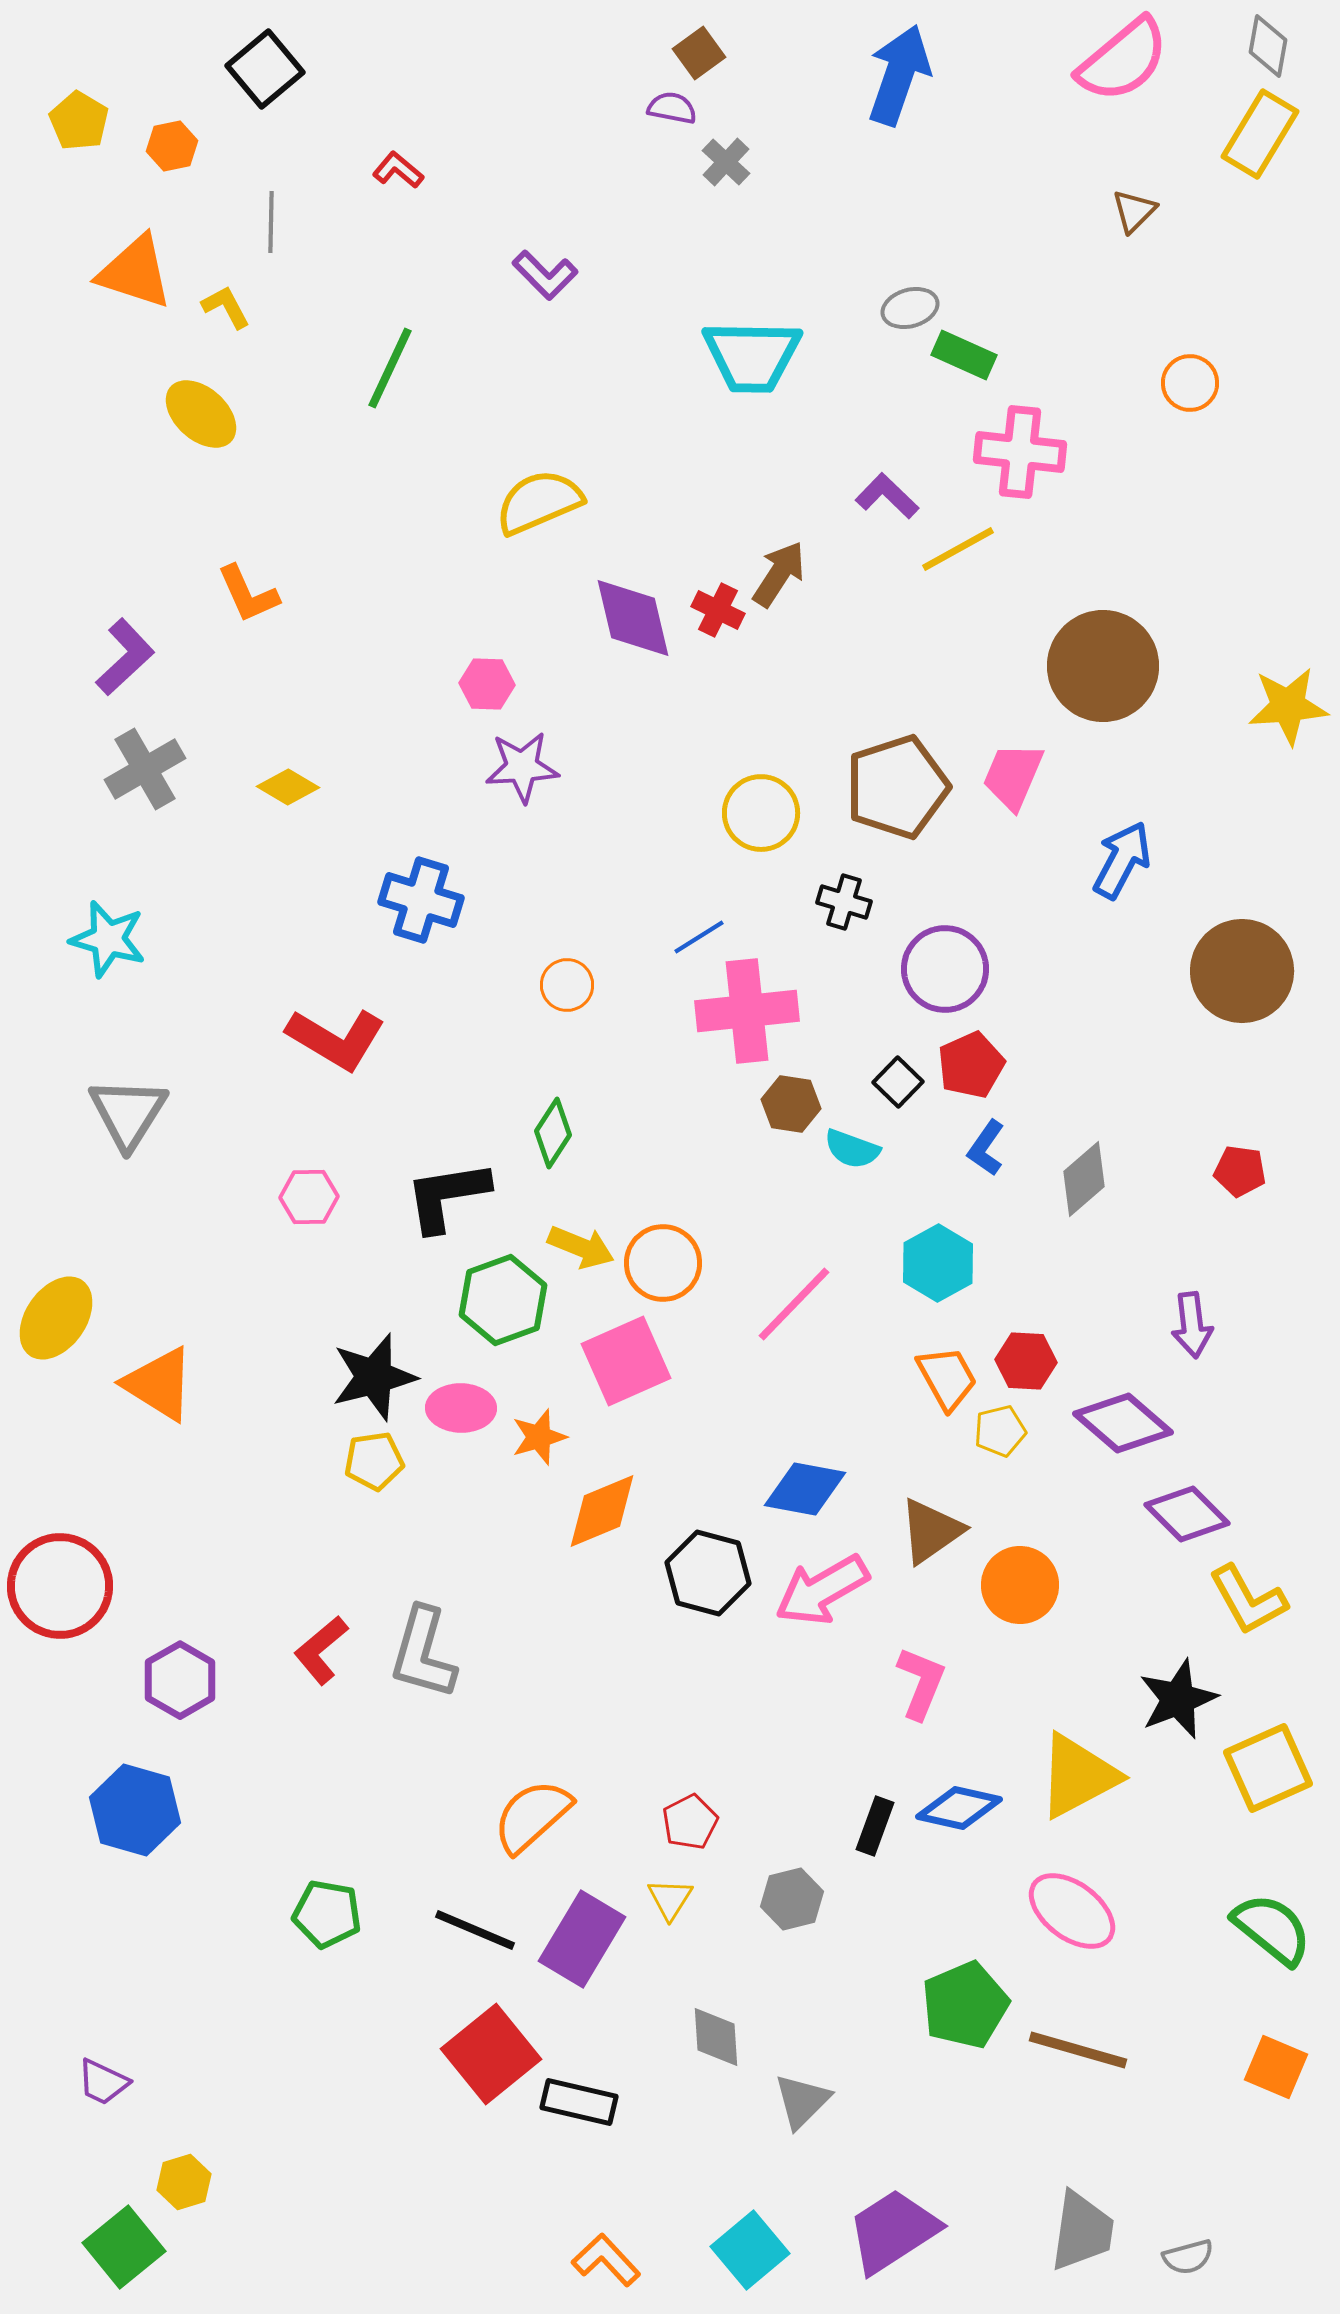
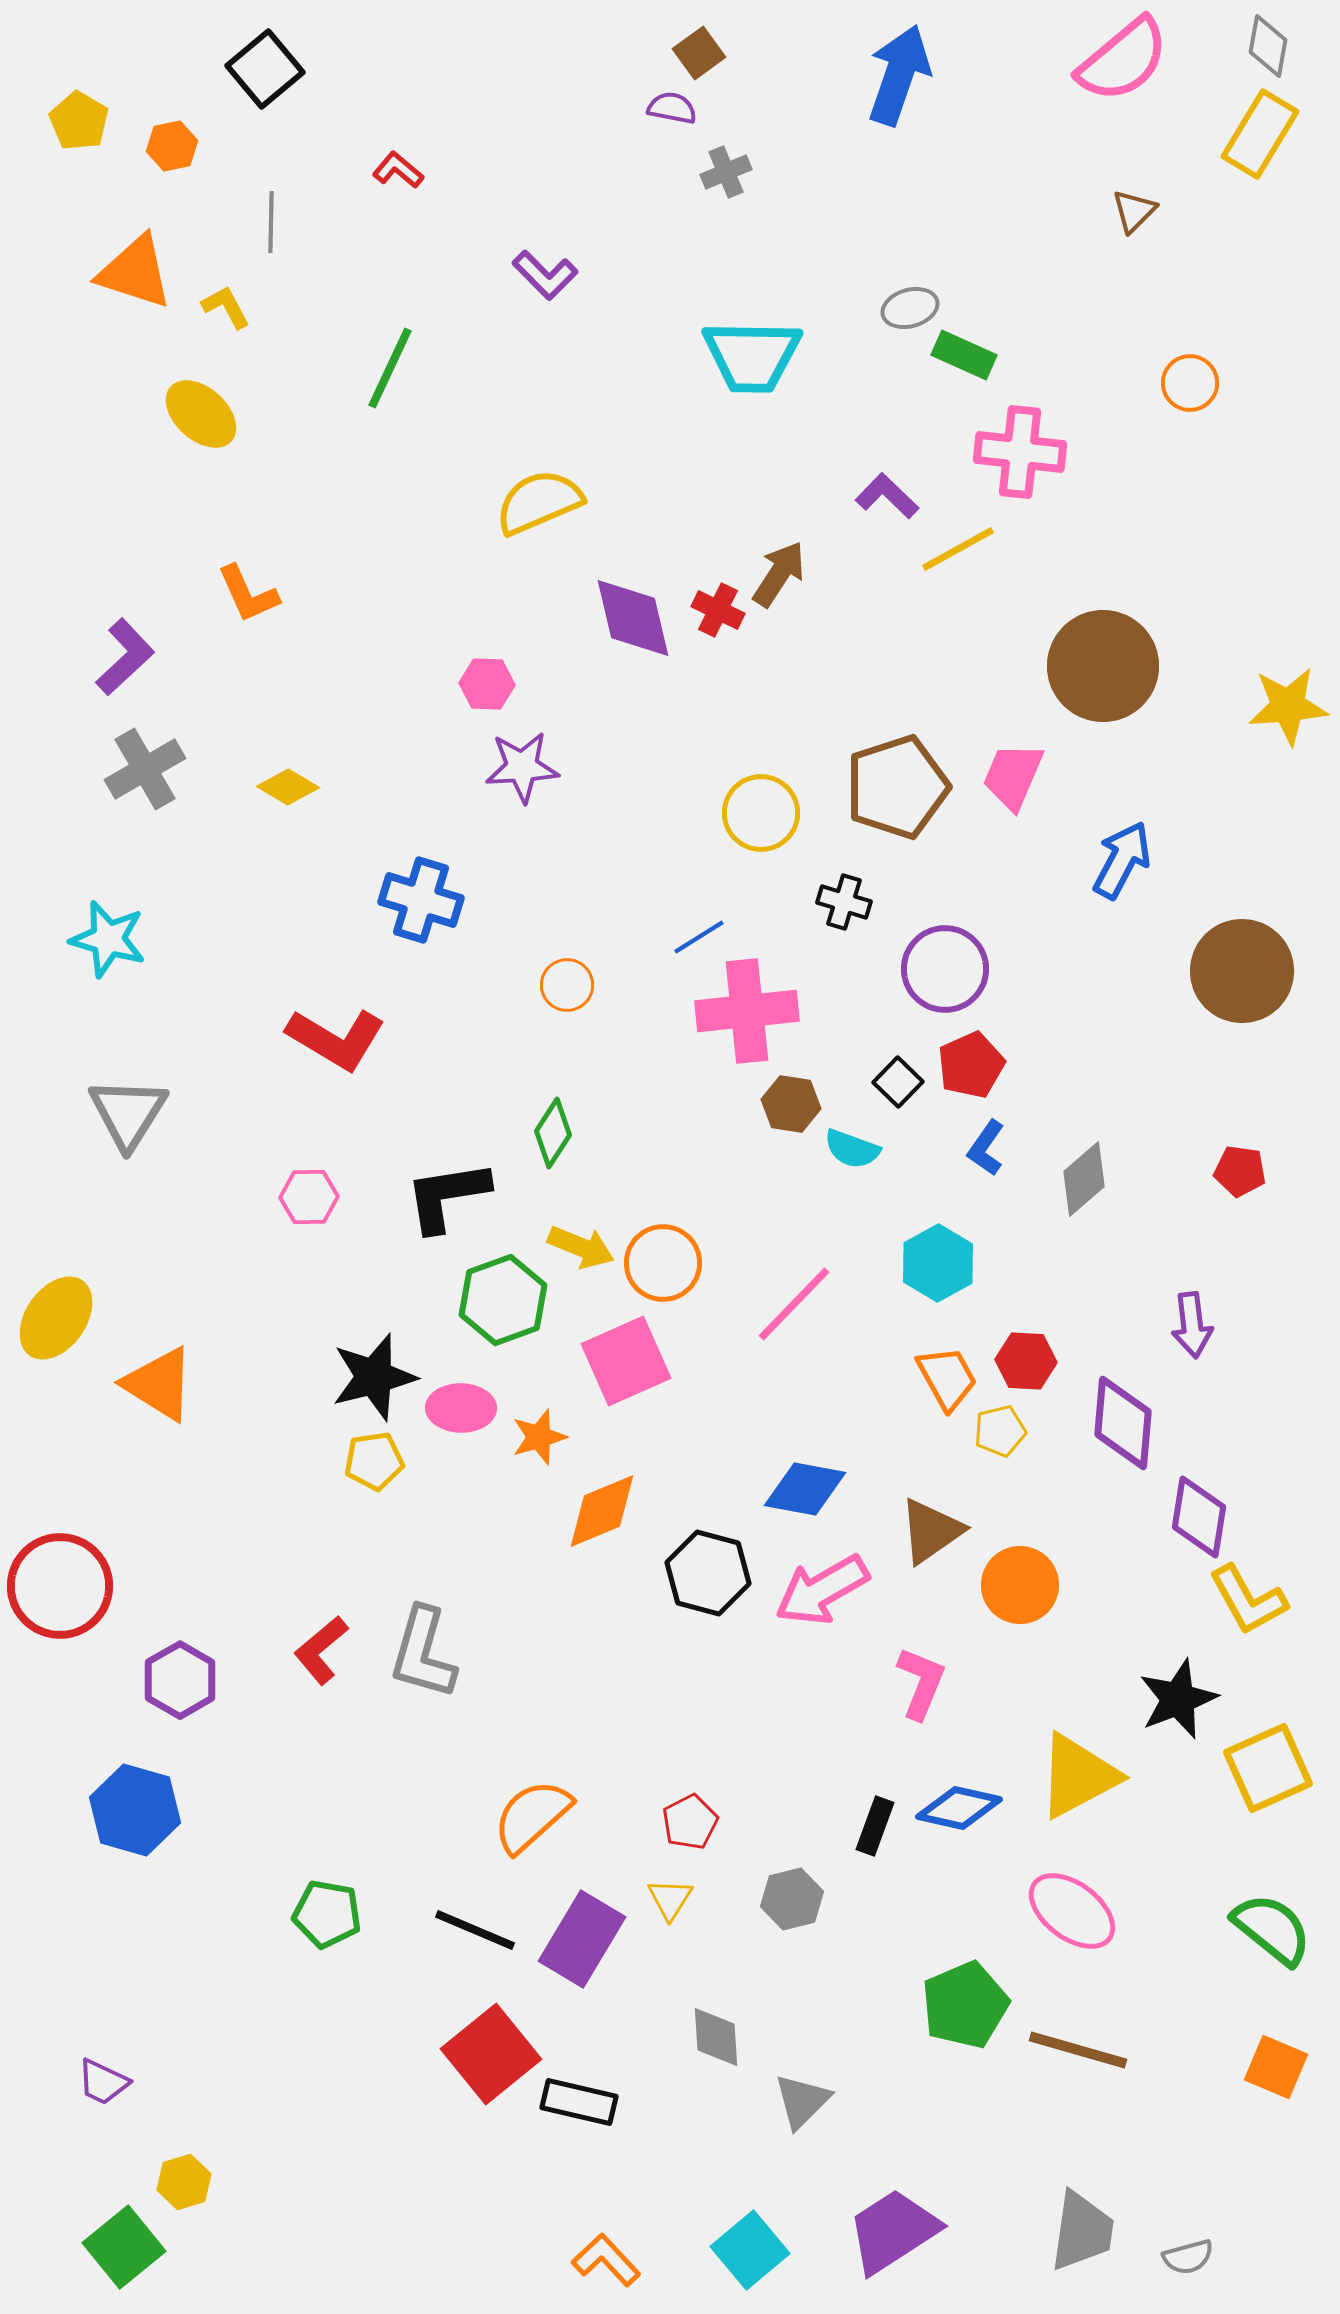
gray cross at (726, 162): moved 10 px down; rotated 24 degrees clockwise
purple diamond at (1123, 1423): rotated 54 degrees clockwise
purple diamond at (1187, 1514): moved 12 px right, 3 px down; rotated 54 degrees clockwise
